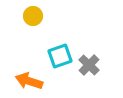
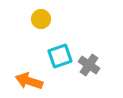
yellow circle: moved 8 px right, 3 px down
gray cross: rotated 10 degrees counterclockwise
